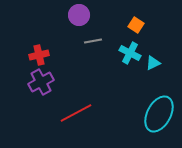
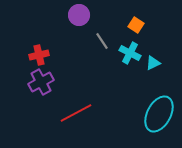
gray line: moved 9 px right; rotated 66 degrees clockwise
